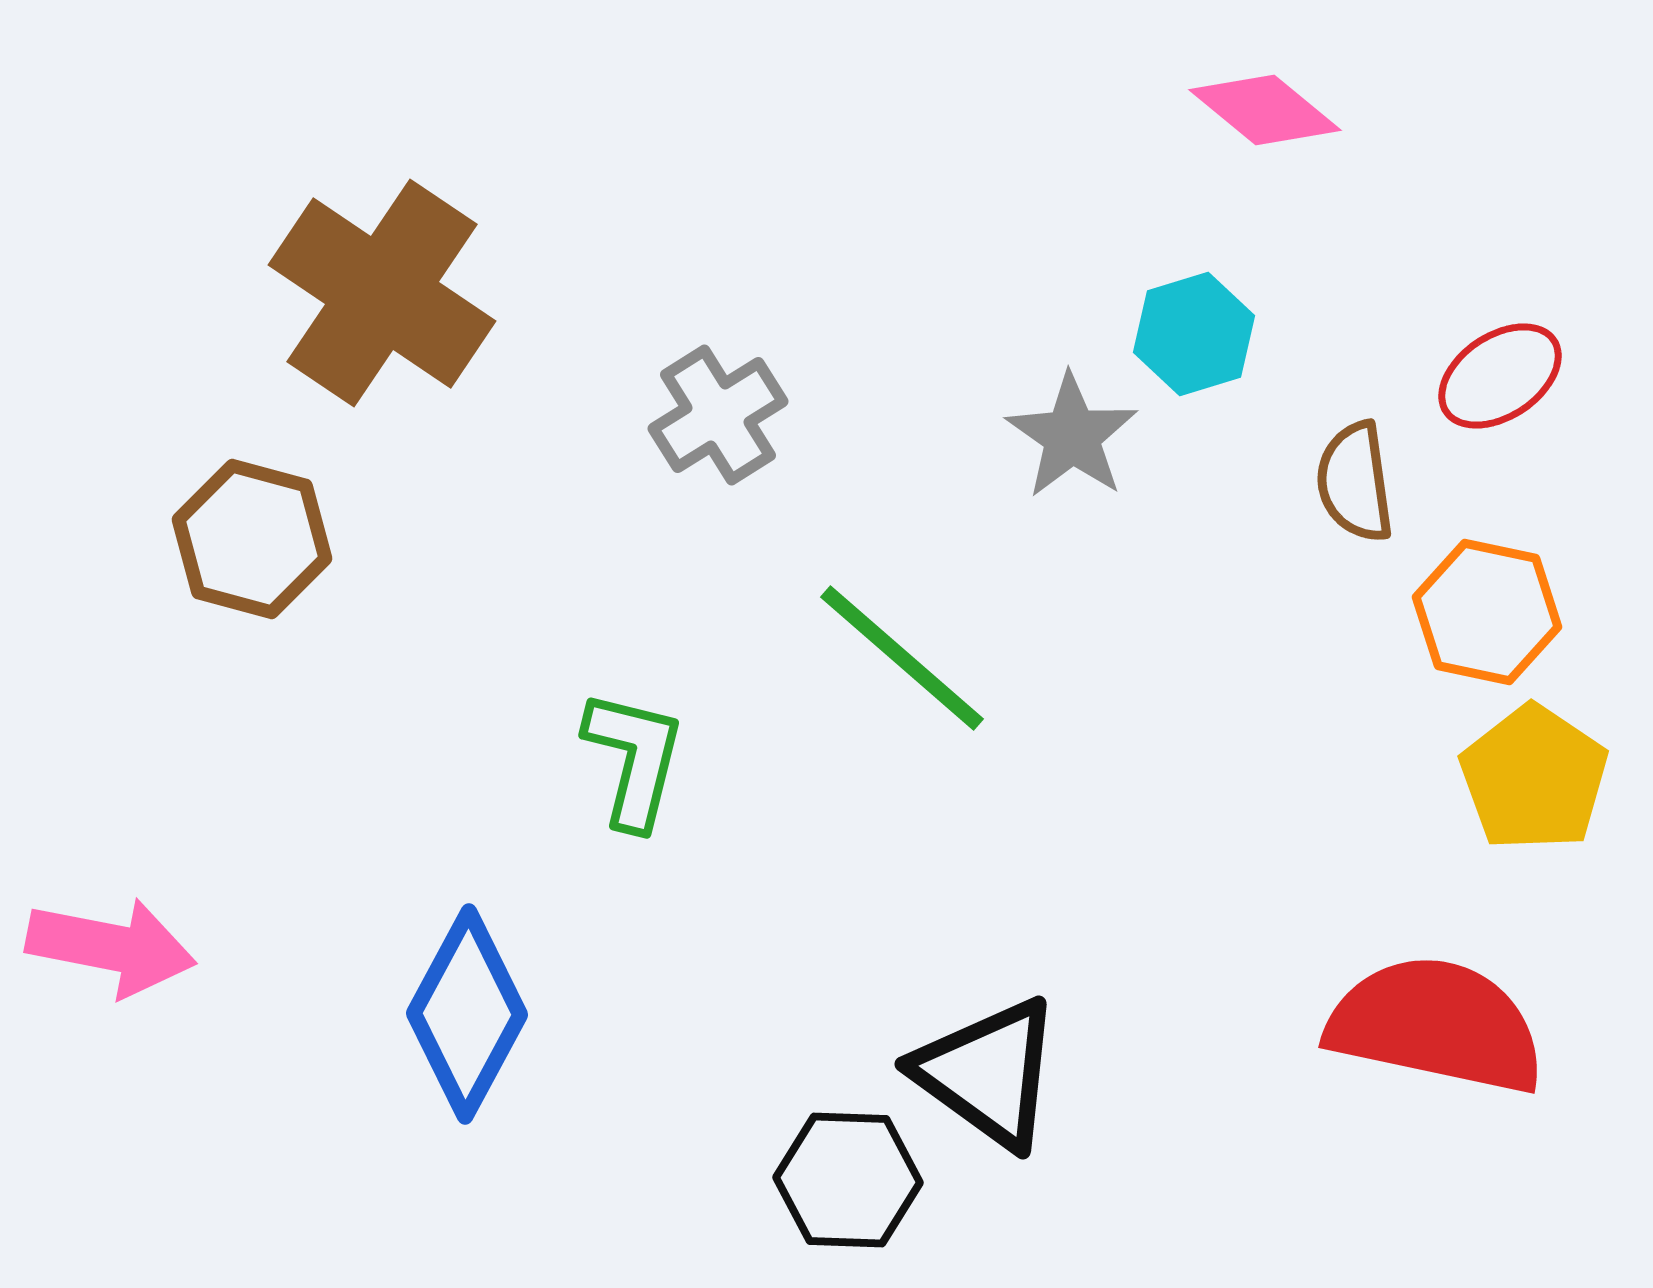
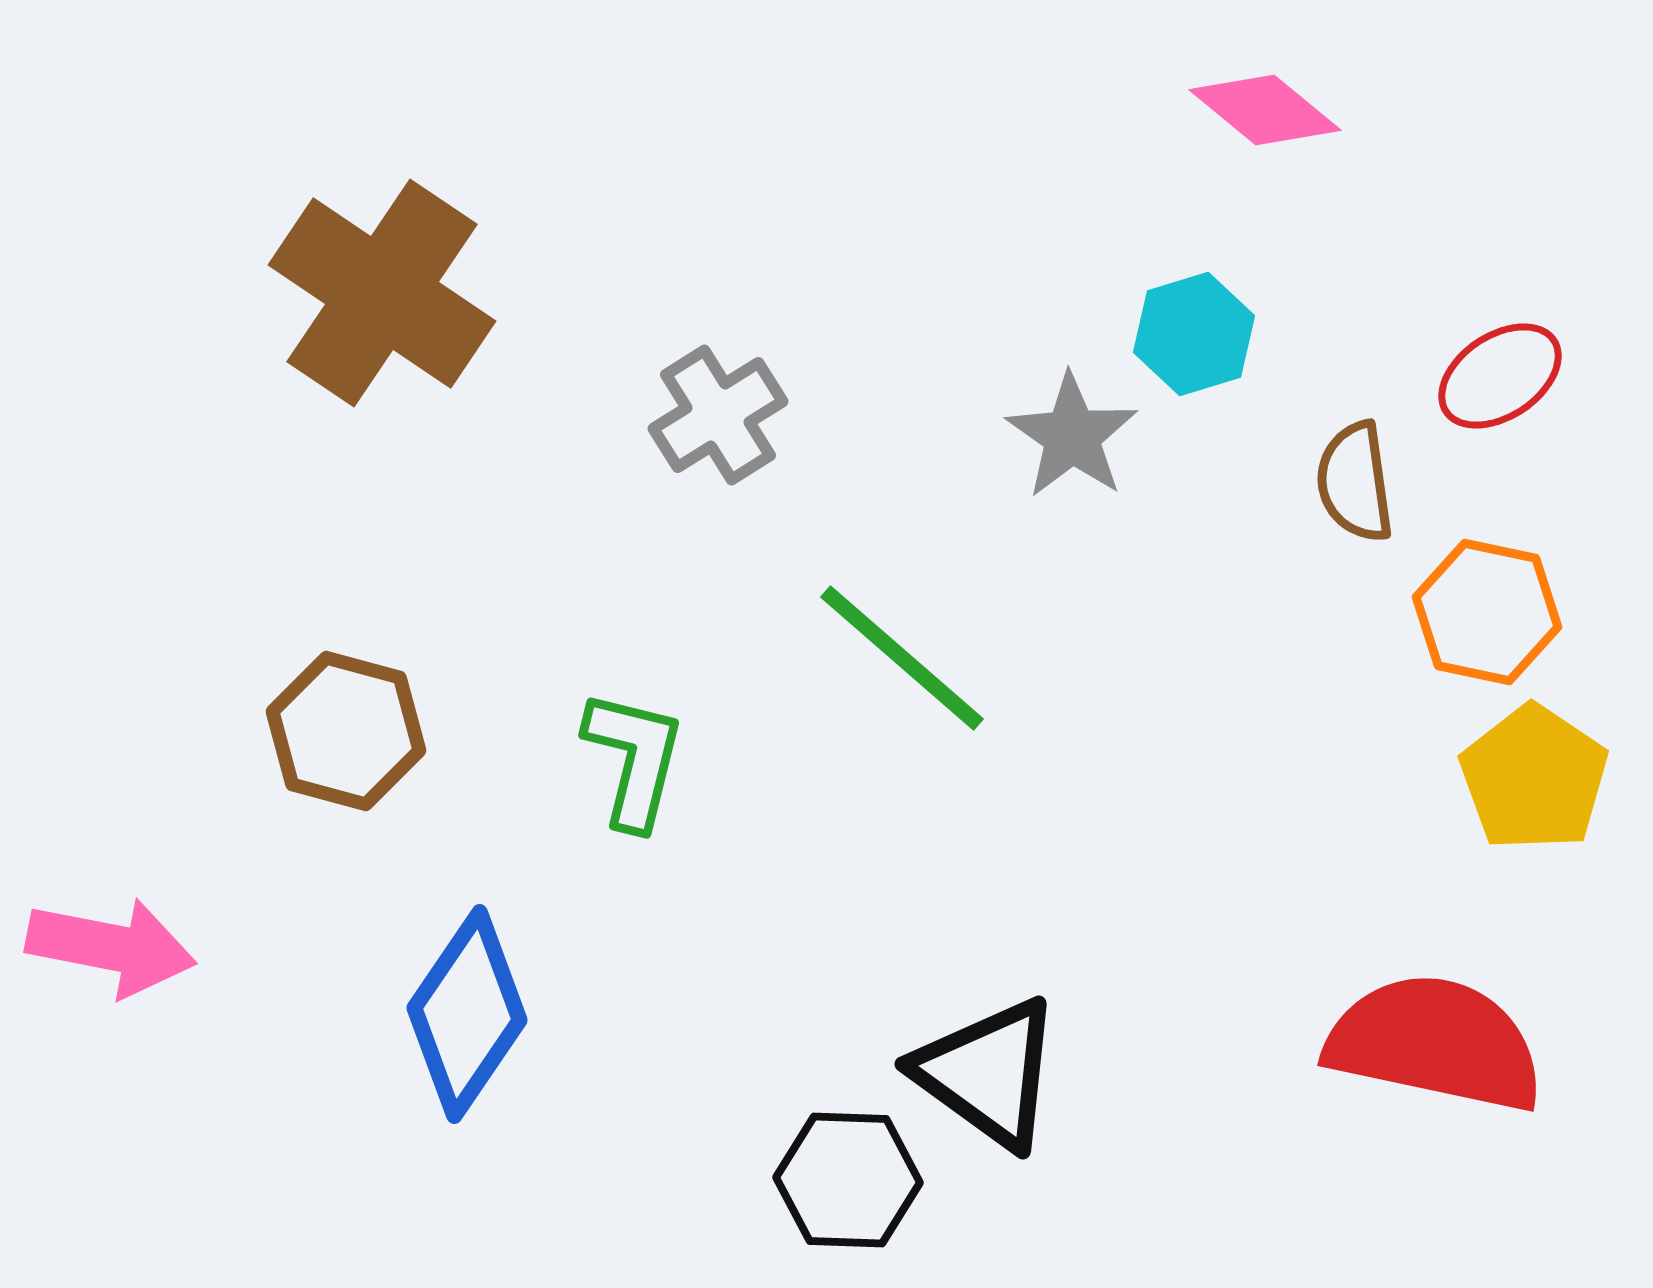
brown hexagon: moved 94 px right, 192 px down
blue diamond: rotated 6 degrees clockwise
red semicircle: moved 1 px left, 18 px down
